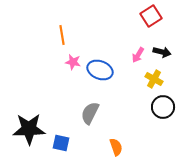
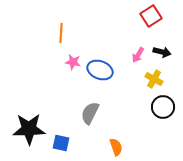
orange line: moved 1 px left, 2 px up; rotated 12 degrees clockwise
